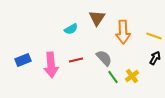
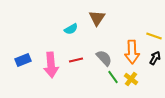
orange arrow: moved 9 px right, 20 px down
yellow cross: moved 1 px left, 3 px down; rotated 16 degrees counterclockwise
